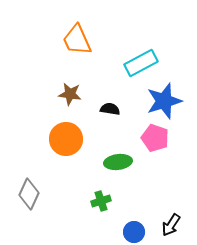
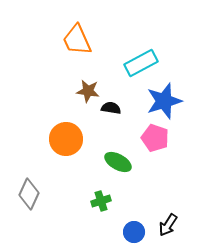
brown star: moved 18 px right, 3 px up
black semicircle: moved 1 px right, 1 px up
green ellipse: rotated 36 degrees clockwise
black arrow: moved 3 px left
